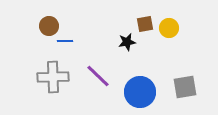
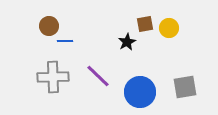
black star: rotated 18 degrees counterclockwise
